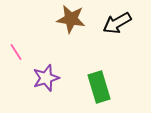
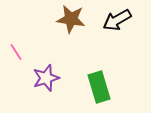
black arrow: moved 3 px up
